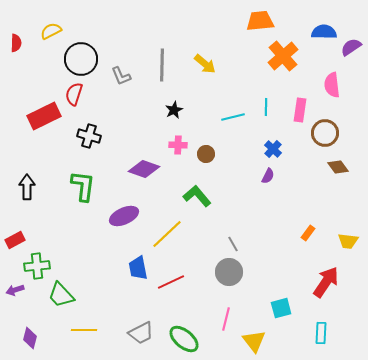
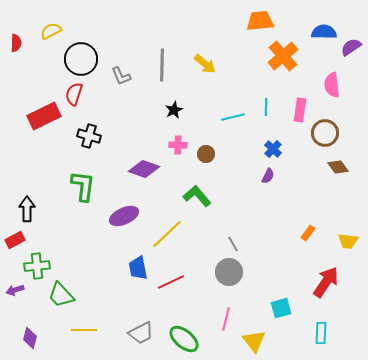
black arrow at (27, 187): moved 22 px down
